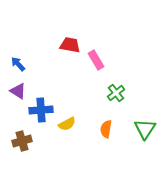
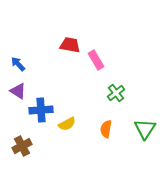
brown cross: moved 5 px down; rotated 12 degrees counterclockwise
